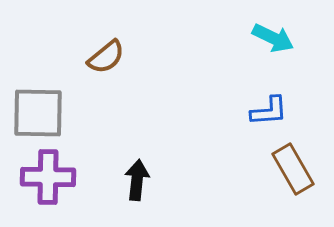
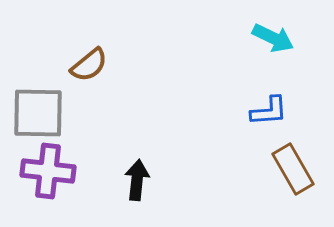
brown semicircle: moved 17 px left, 8 px down
purple cross: moved 6 px up; rotated 6 degrees clockwise
